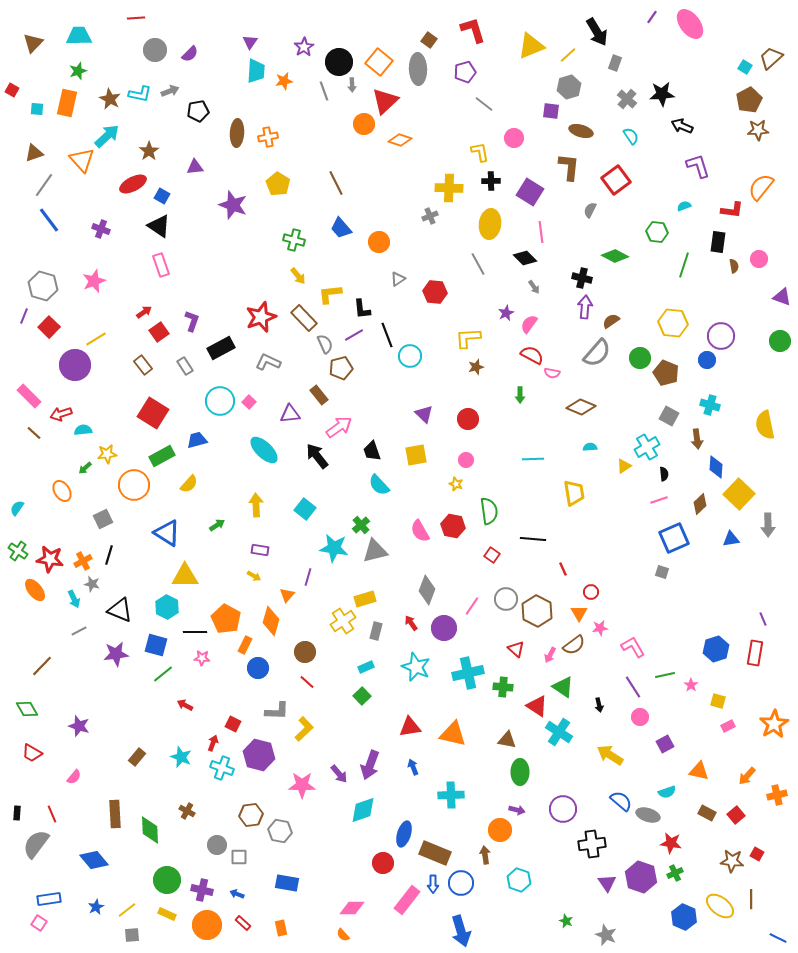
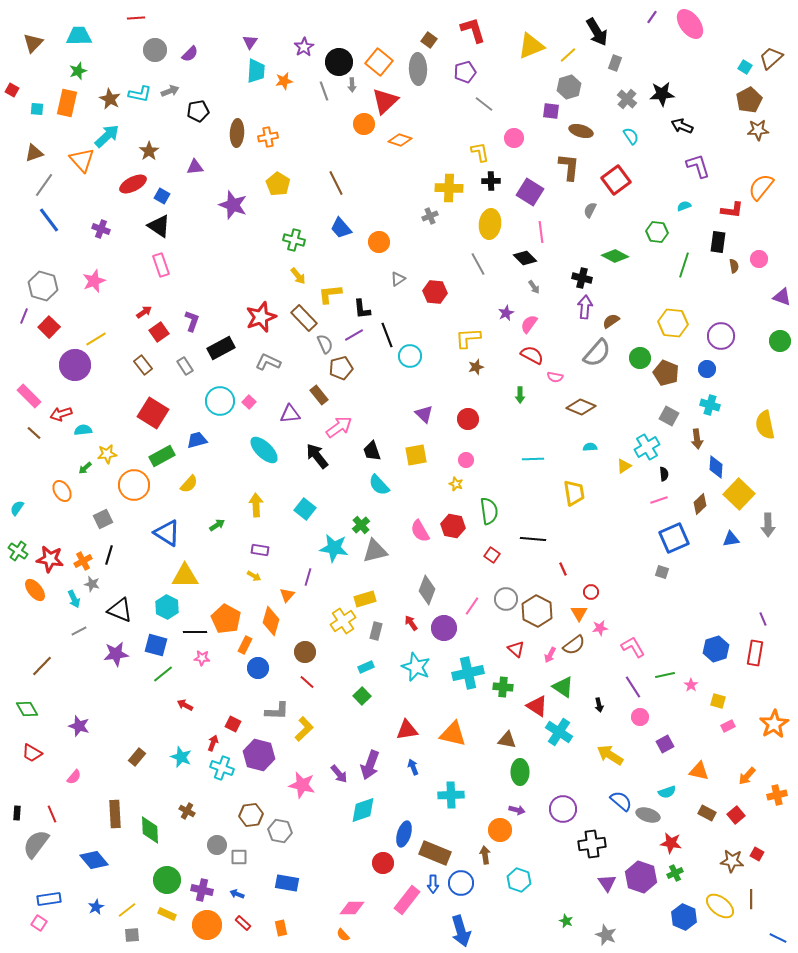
blue circle at (707, 360): moved 9 px down
pink semicircle at (552, 373): moved 3 px right, 4 px down
red triangle at (410, 727): moved 3 px left, 3 px down
pink star at (302, 785): rotated 12 degrees clockwise
